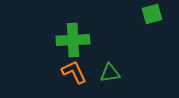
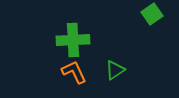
green square: rotated 20 degrees counterclockwise
green triangle: moved 5 px right, 3 px up; rotated 25 degrees counterclockwise
